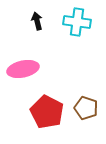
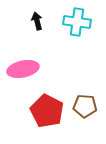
brown pentagon: moved 1 px left, 2 px up; rotated 15 degrees counterclockwise
red pentagon: moved 1 px up
